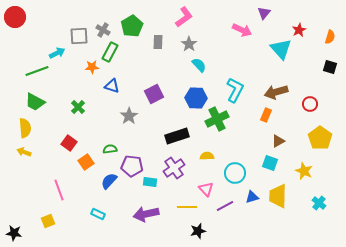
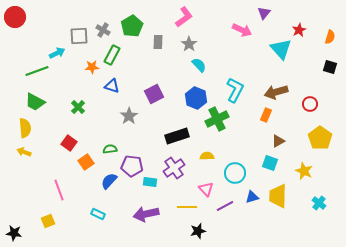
green rectangle at (110, 52): moved 2 px right, 3 px down
blue hexagon at (196, 98): rotated 20 degrees clockwise
